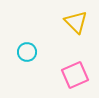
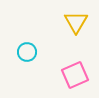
yellow triangle: rotated 15 degrees clockwise
